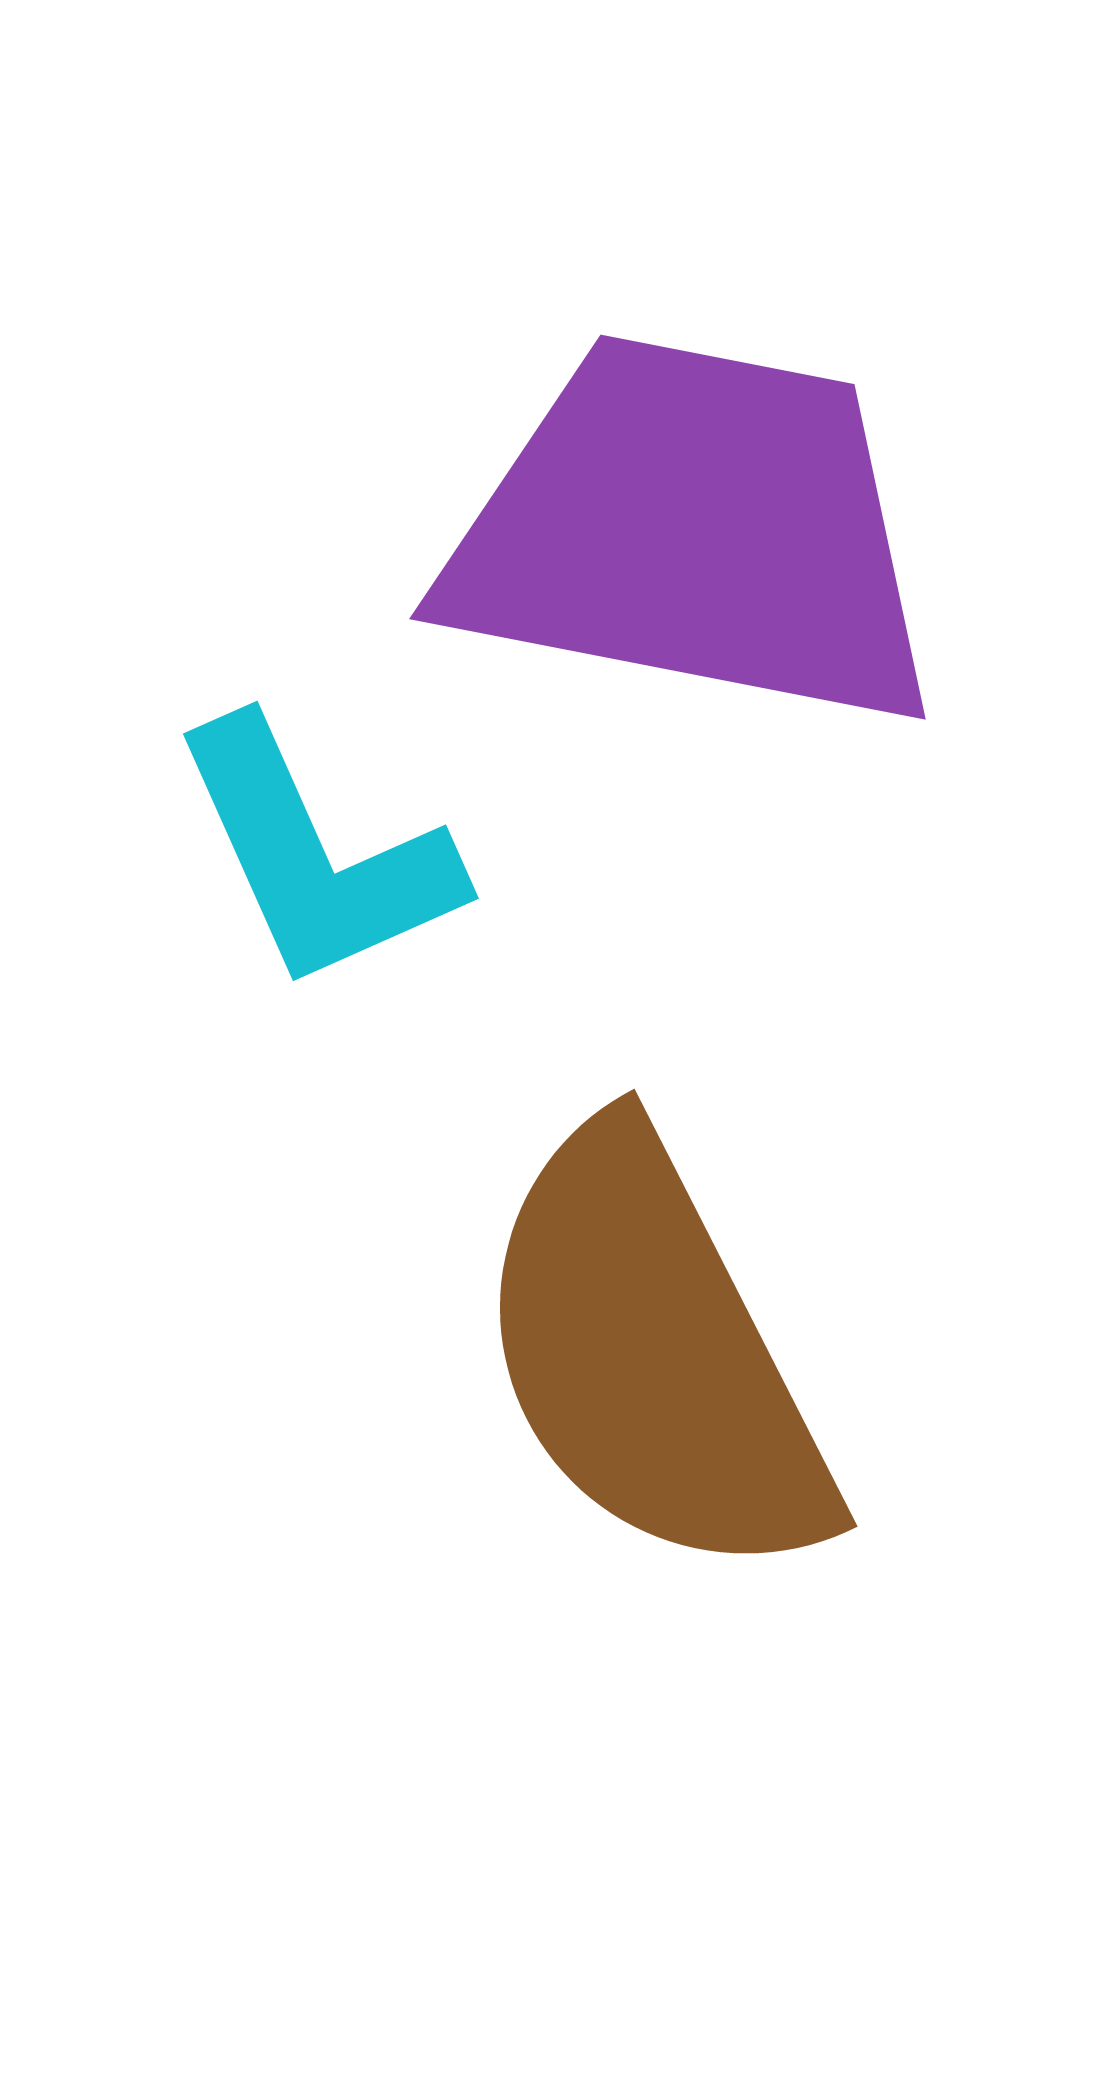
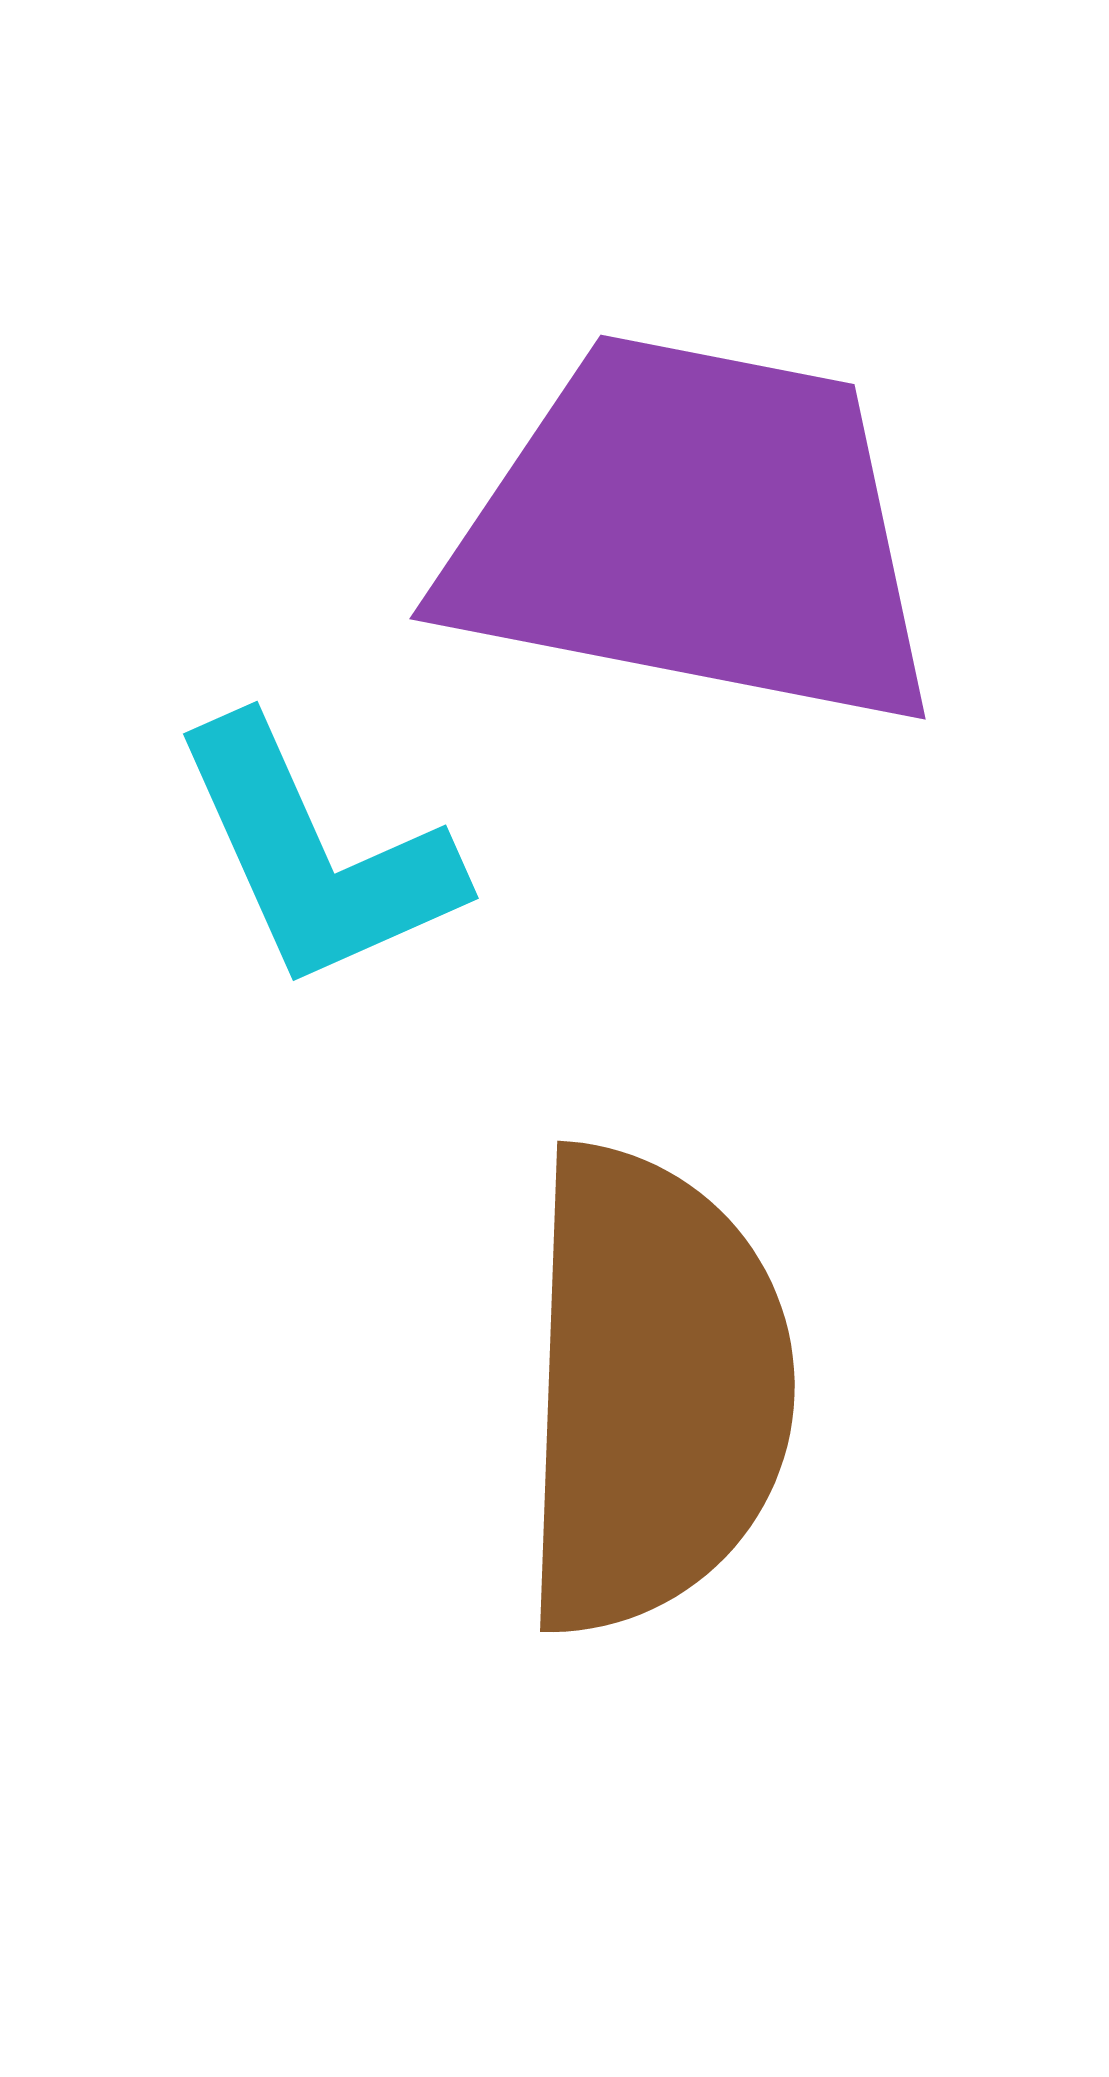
brown semicircle: moved 35 px down; rotated 151 degrees counterclockwise
